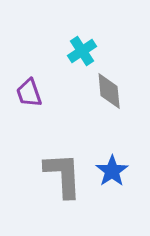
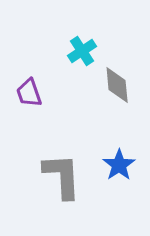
gray diamond: moved 8 px right, 6 px up
blue star: moved 7 px right, 6 px up
gray L-shape: moved 1 px left, 1 px down
